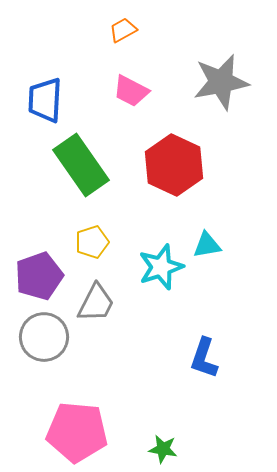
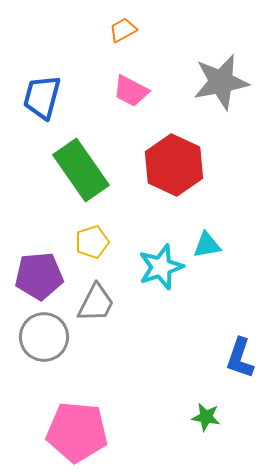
blue trapezoid: moved 3 px left, 3 px up; rotated 12 degrees clockwise
green rectangle: moved 5 px down
purple pentagon: rotated 15 degrees clockwise
blue L-shape: moved 36 px right
green star: moved 43 px right, 32 px up
